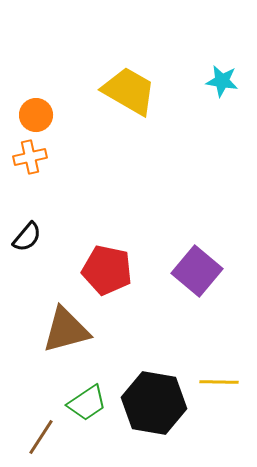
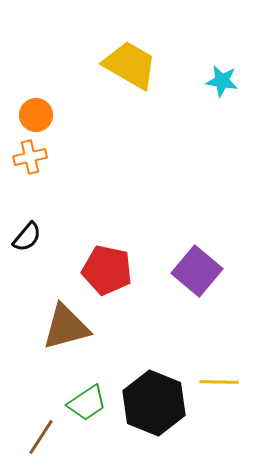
yellow trapezoid: moved 1 px right, 26 px up
brown triangle: moved 3 px up
black hexagon: rotated 12 degrees clockwise
